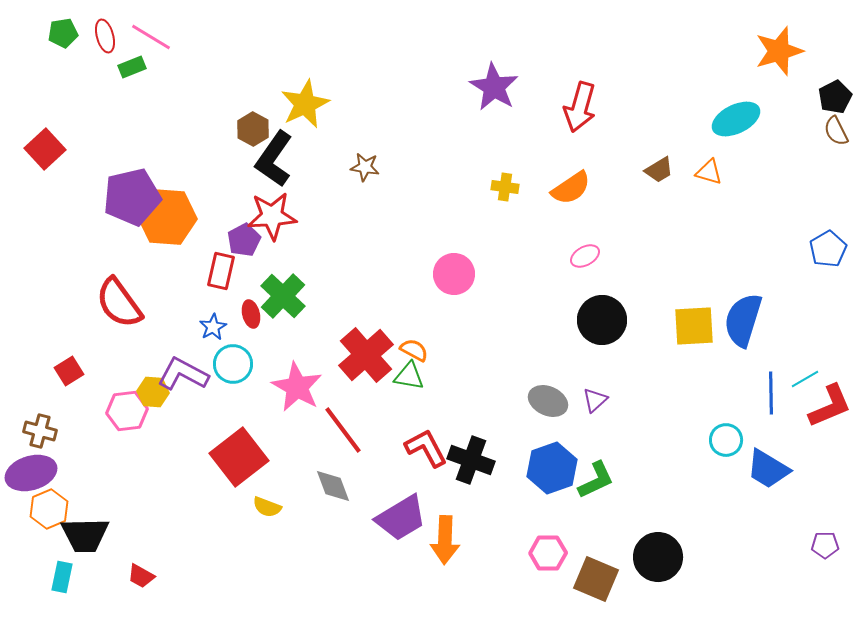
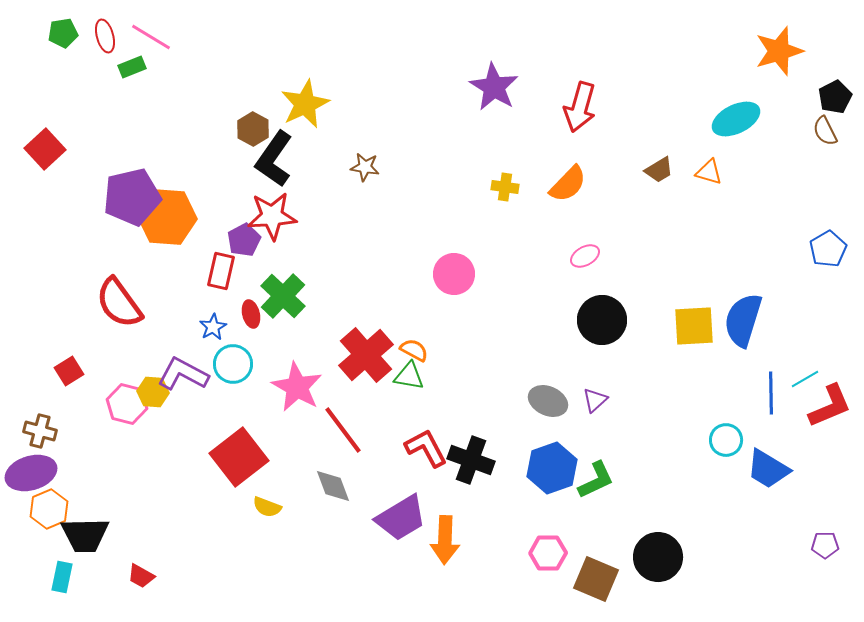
brown semicircle at (836, 131): moved 11 px left
orange semicircle at (571, 188): moved 3 px left, 4 px up; rotated 12 degrees counterclockwise
pink hexagon at (127, 411): moved 7 px up; rotated 21 degrees clockwise
